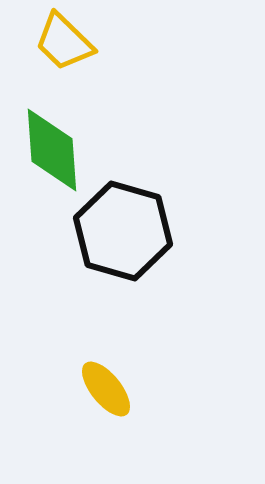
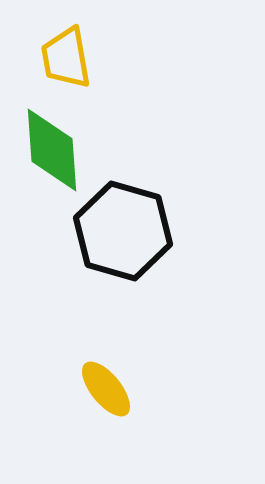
yellow trapezoid: moved 2 px right, 16 px down; rotated 36 degrees clockwise
